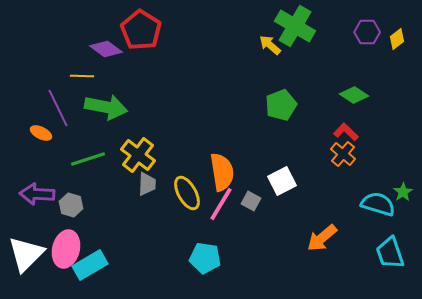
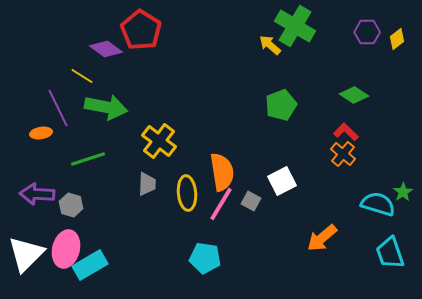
yellow line: rotated 30 degrees clockwise
orange ellipse: rotated 35 degrees counterclockwise
yellow cross: moved 21 px right, 14 px up
yellow ellipse: rotated 24 degrees clockwise
